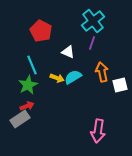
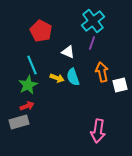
cyan semicircle: rotated 78 degrees counterclockwise
gray rectangle: moved 1 px left, 3 px down; rotated 18 degrees clockwise
